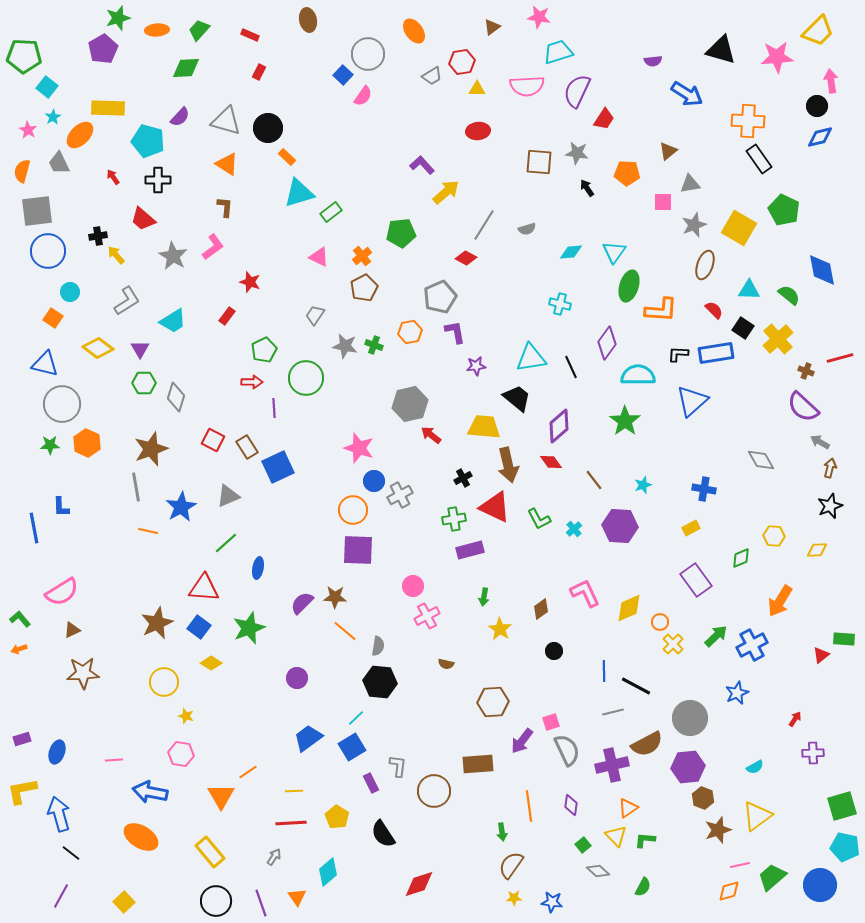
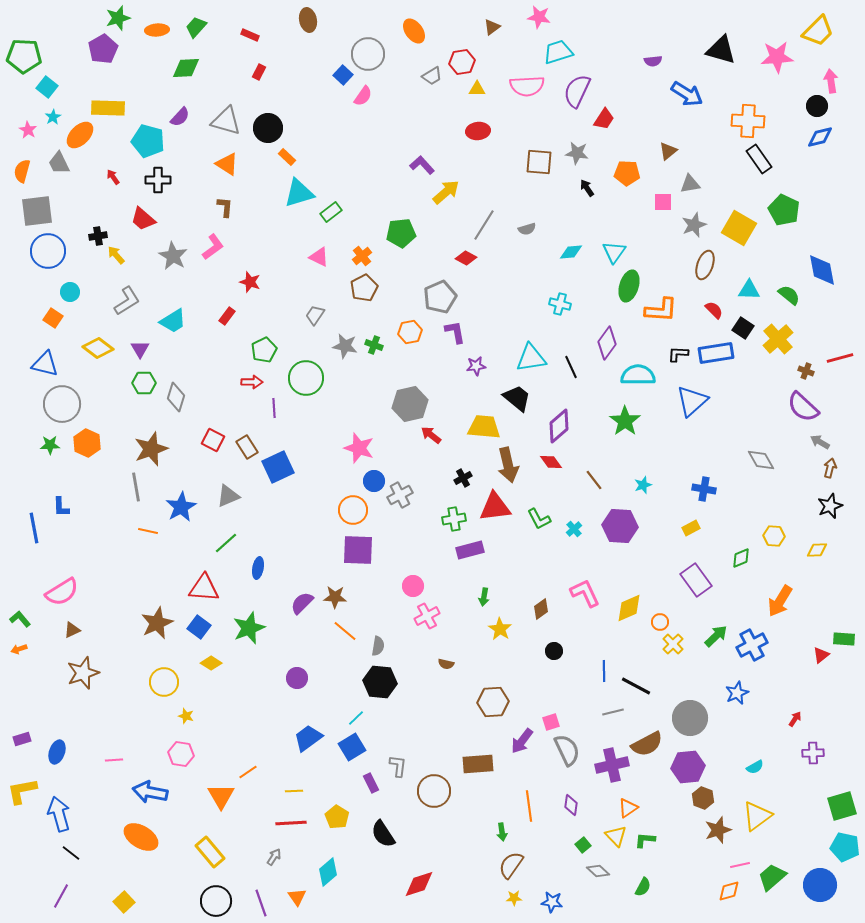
green trapezoid at (199, 30): moved 3 px left, 3 px up
red triangle at (495, 507): rotated 32 degrees counterclockwise
brown star at (83, 673): rotated 16 degrees counterclockwise
